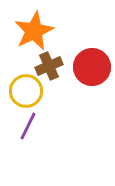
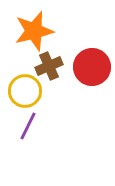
orange star: rotated 12 degrees clockwise
yellow circle: moved 1 px left
